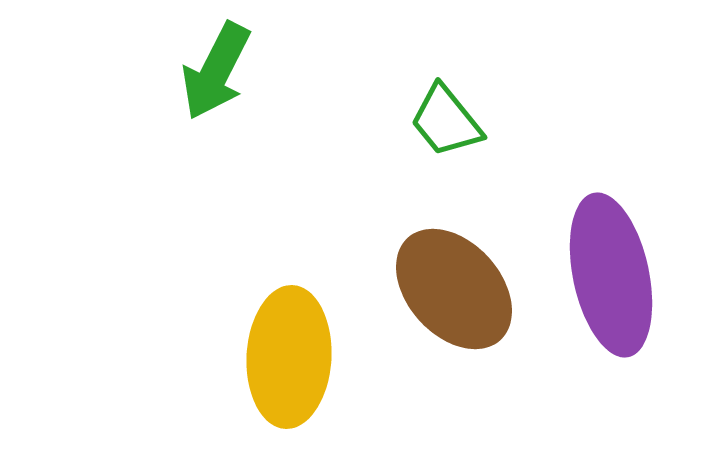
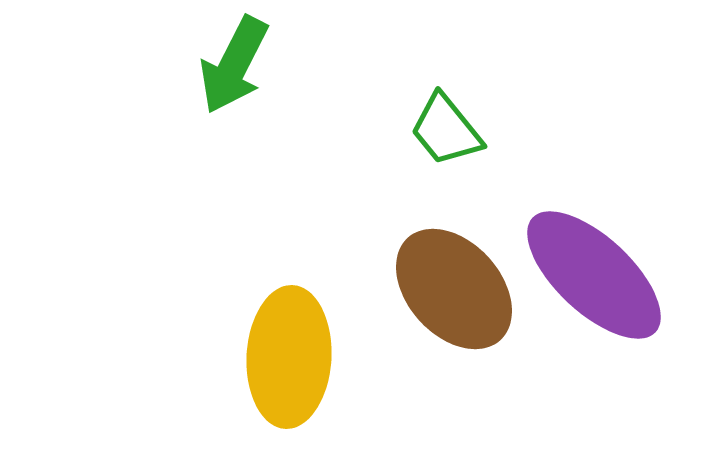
green arrow: moved 18 px right, 6 px up
green trapezoid: moved 9 px down
purple ellipse: moved 17 px left; rotated 35 degrees counterclockwise
